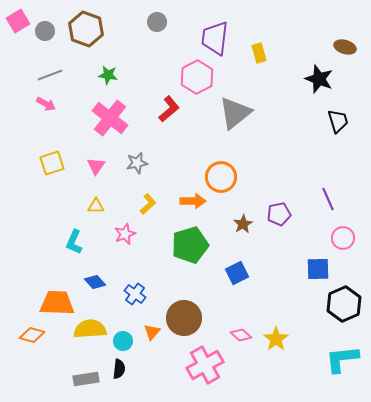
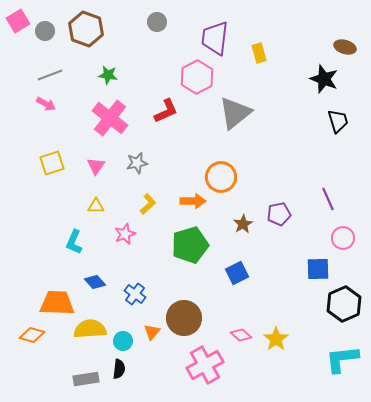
black star at (319, 79): moved 5 px right
red L-shape at (169, 109): moved 3 px left, 2 px down; rotated 16 degrees clockwise
